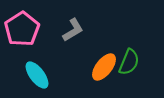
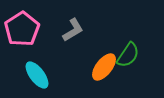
green semicircle: moved 1 px left, 7 px up; rotated 12 degrees clockwise
